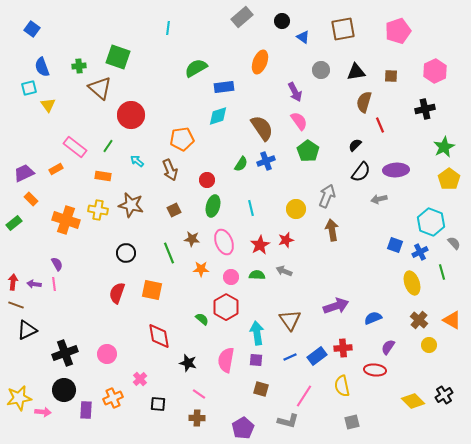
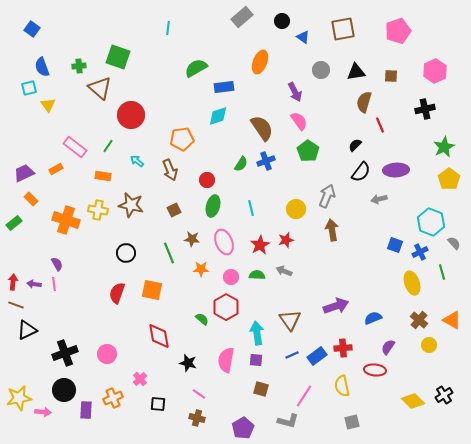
blue line at (290, 357): moved 2 px right, 2 px up
brown cross at (197, 418): rotated 14 degrees clockwise
